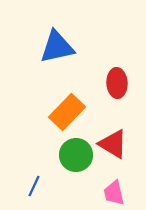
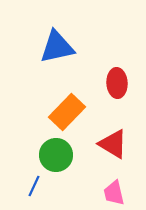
green circle: moved 20 px left
